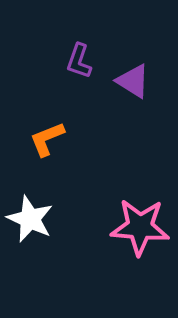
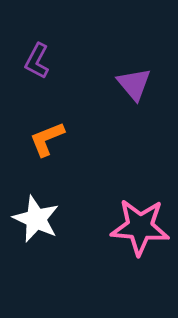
purple L-shape: moved 42 px left; rotated 9 degrees clockwise
purple triangle: moved 1 px right, 3 px down; rotated 18 degrees clockwise
white star: moved 6 px right
